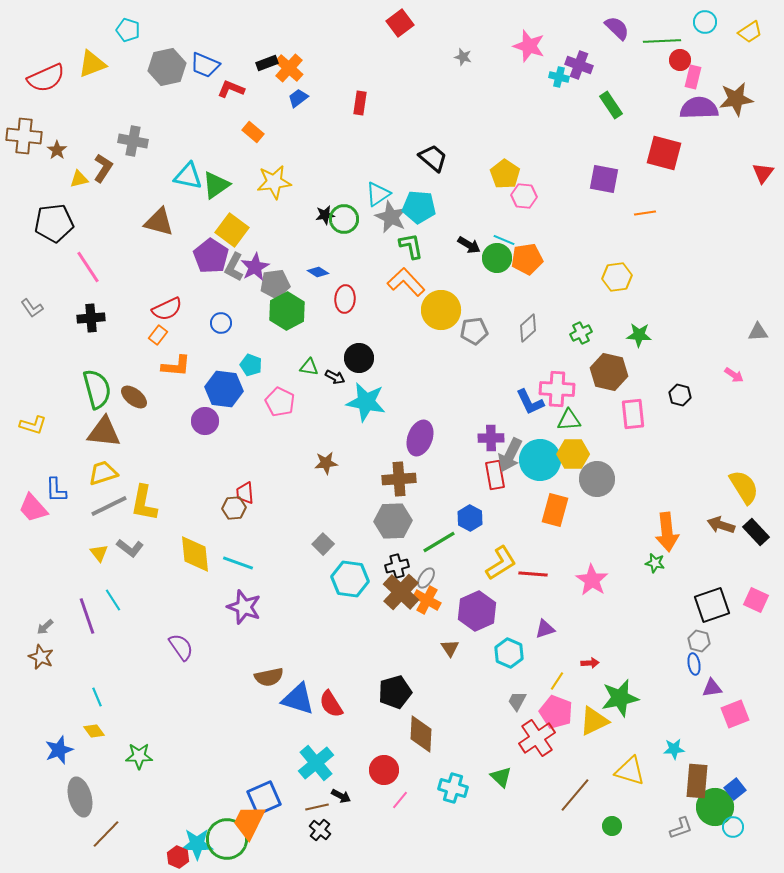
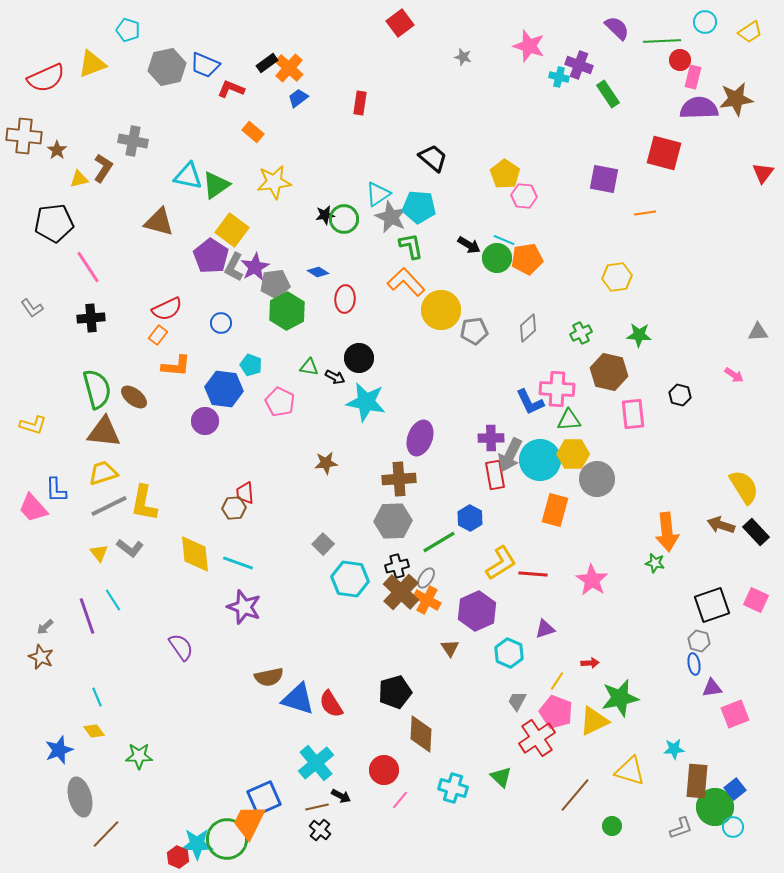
black rectangle at (267, 63): rotated 15 degrees counterclockwise
green rectangle at (611, 105): moved 3 px left, 11 px up
